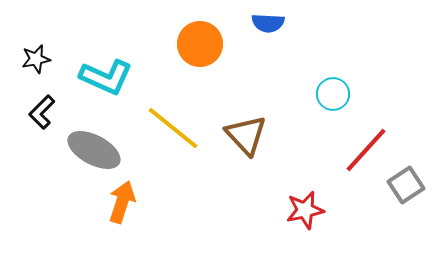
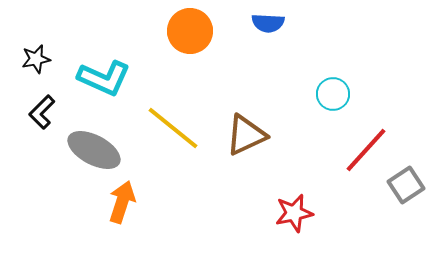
orange circle: moved 10 px left, 13 px up
cyan L-shape: moved 2 px left, 1 px down
brown triangle: rotated 48 degrees clockwise
red star: moved 11 px left, 3 px down
